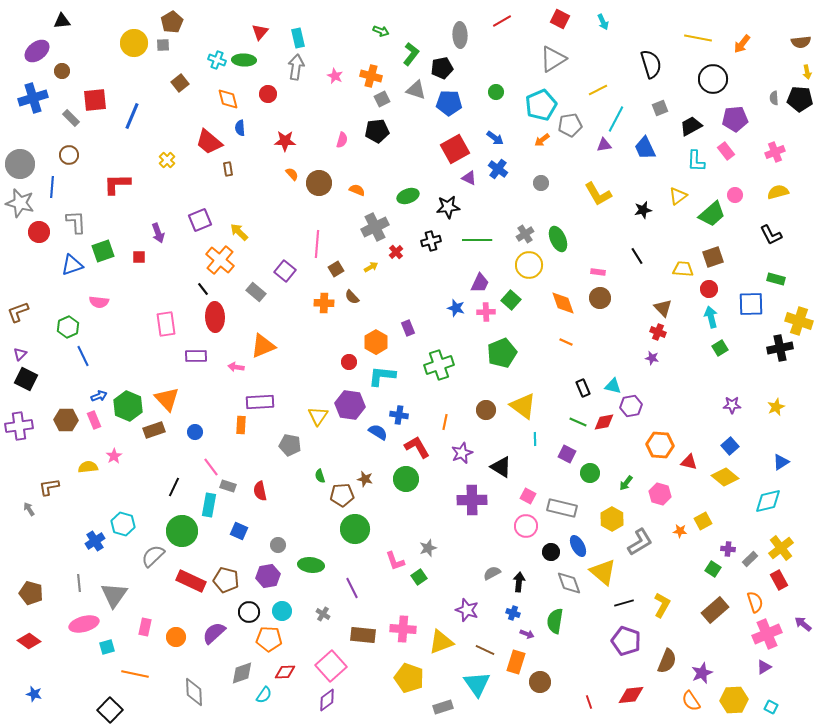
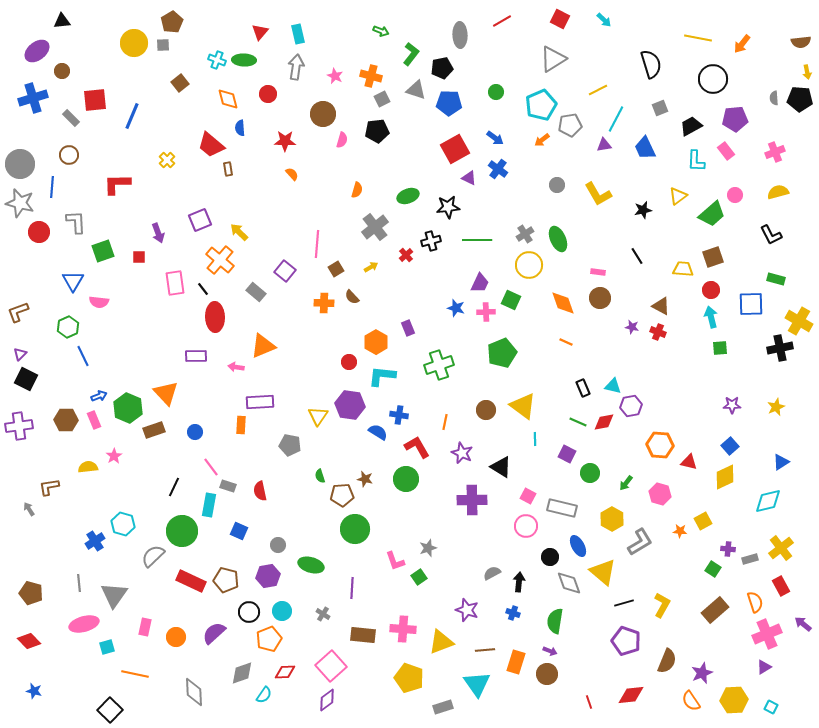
cyan arrow at (603, 22): moved 1 px right, 2 px up; rotated 21 degrees counterclockwise
cyan rectangle at (298, 38): moved 4 px up
red trapezoid at (209, 142): moved 2 px right, 3 px down
brown circle at (319, 183): moved 4 px right, 69 px up
gray circle at (541, 183): moved 16 px right, 2 px down
orange semicircle at (357, 190): rotated 84 degrees clockwise
gray cross at (375, 227): rotated 12 degrees counterclockwise
red cross at (396, 252): moved 10 px right, 3 px down
blue triangle at (72, 265): moved 1 px right, 16 px down; rotated 40 degrees counterclockwise
red circle at (709, 289): moved 2 px right, 1 px down
green square at (511, 300): rotated 18 degrees counterclockwise
brown triangle at (663, 308): moved 2 px left, 2 px up; rotated 18 degrees counterclockwise
yellow cross at (799, 321): rotated 12 degrees clockwise
pink rectangle at (166, 324): moved 9 px right, 41 px up
green square at (720, 348): rotated 28 degrees clockwise
purple star at (652, 358): moved 20 px left, 31 px up
orange triangle at (167, 399): moved 1 px left, 6 px up
green hexagon at (128, 406): moved 2 px down
purple star at (462, 453): rotated 25 degrees counterclockwise
yellow diamond at (725, 477): rotated 64 degrees counterclockwise
black circle at (551, 552): moved 1 px left, 5 px down
gray rectangle at (750, 559): rotated 28 degrees clockwise
green ellipse at (311, 565): rotated 10 degrees clockwise
red rectangle at (779, 580): moved 2 px right, 6 px down
purple line at (352, 588): rotated 30 degrees clockwise
purple arrow at (527, 634): moved 23 px right, 17 px down
orange pentagon at (269, 639): rotated 25 degrees counterclockwise
red diamond at (29, 641): rotated 10 degrees clockwise
brown line at (485, 650): rotated 30 degrees counterclockwise
brown circle at (540, 682): moved 7 px right, 8 px up
blue star at (34, 694): moved 3 px up
